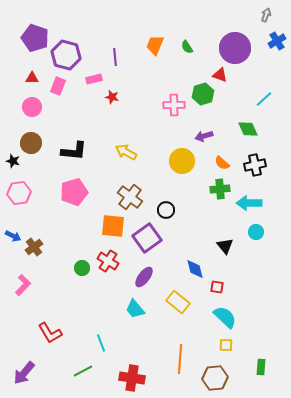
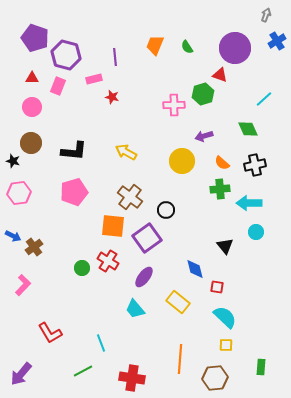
purple arrow at (24, 373): moved 3 px left, 1 px down
